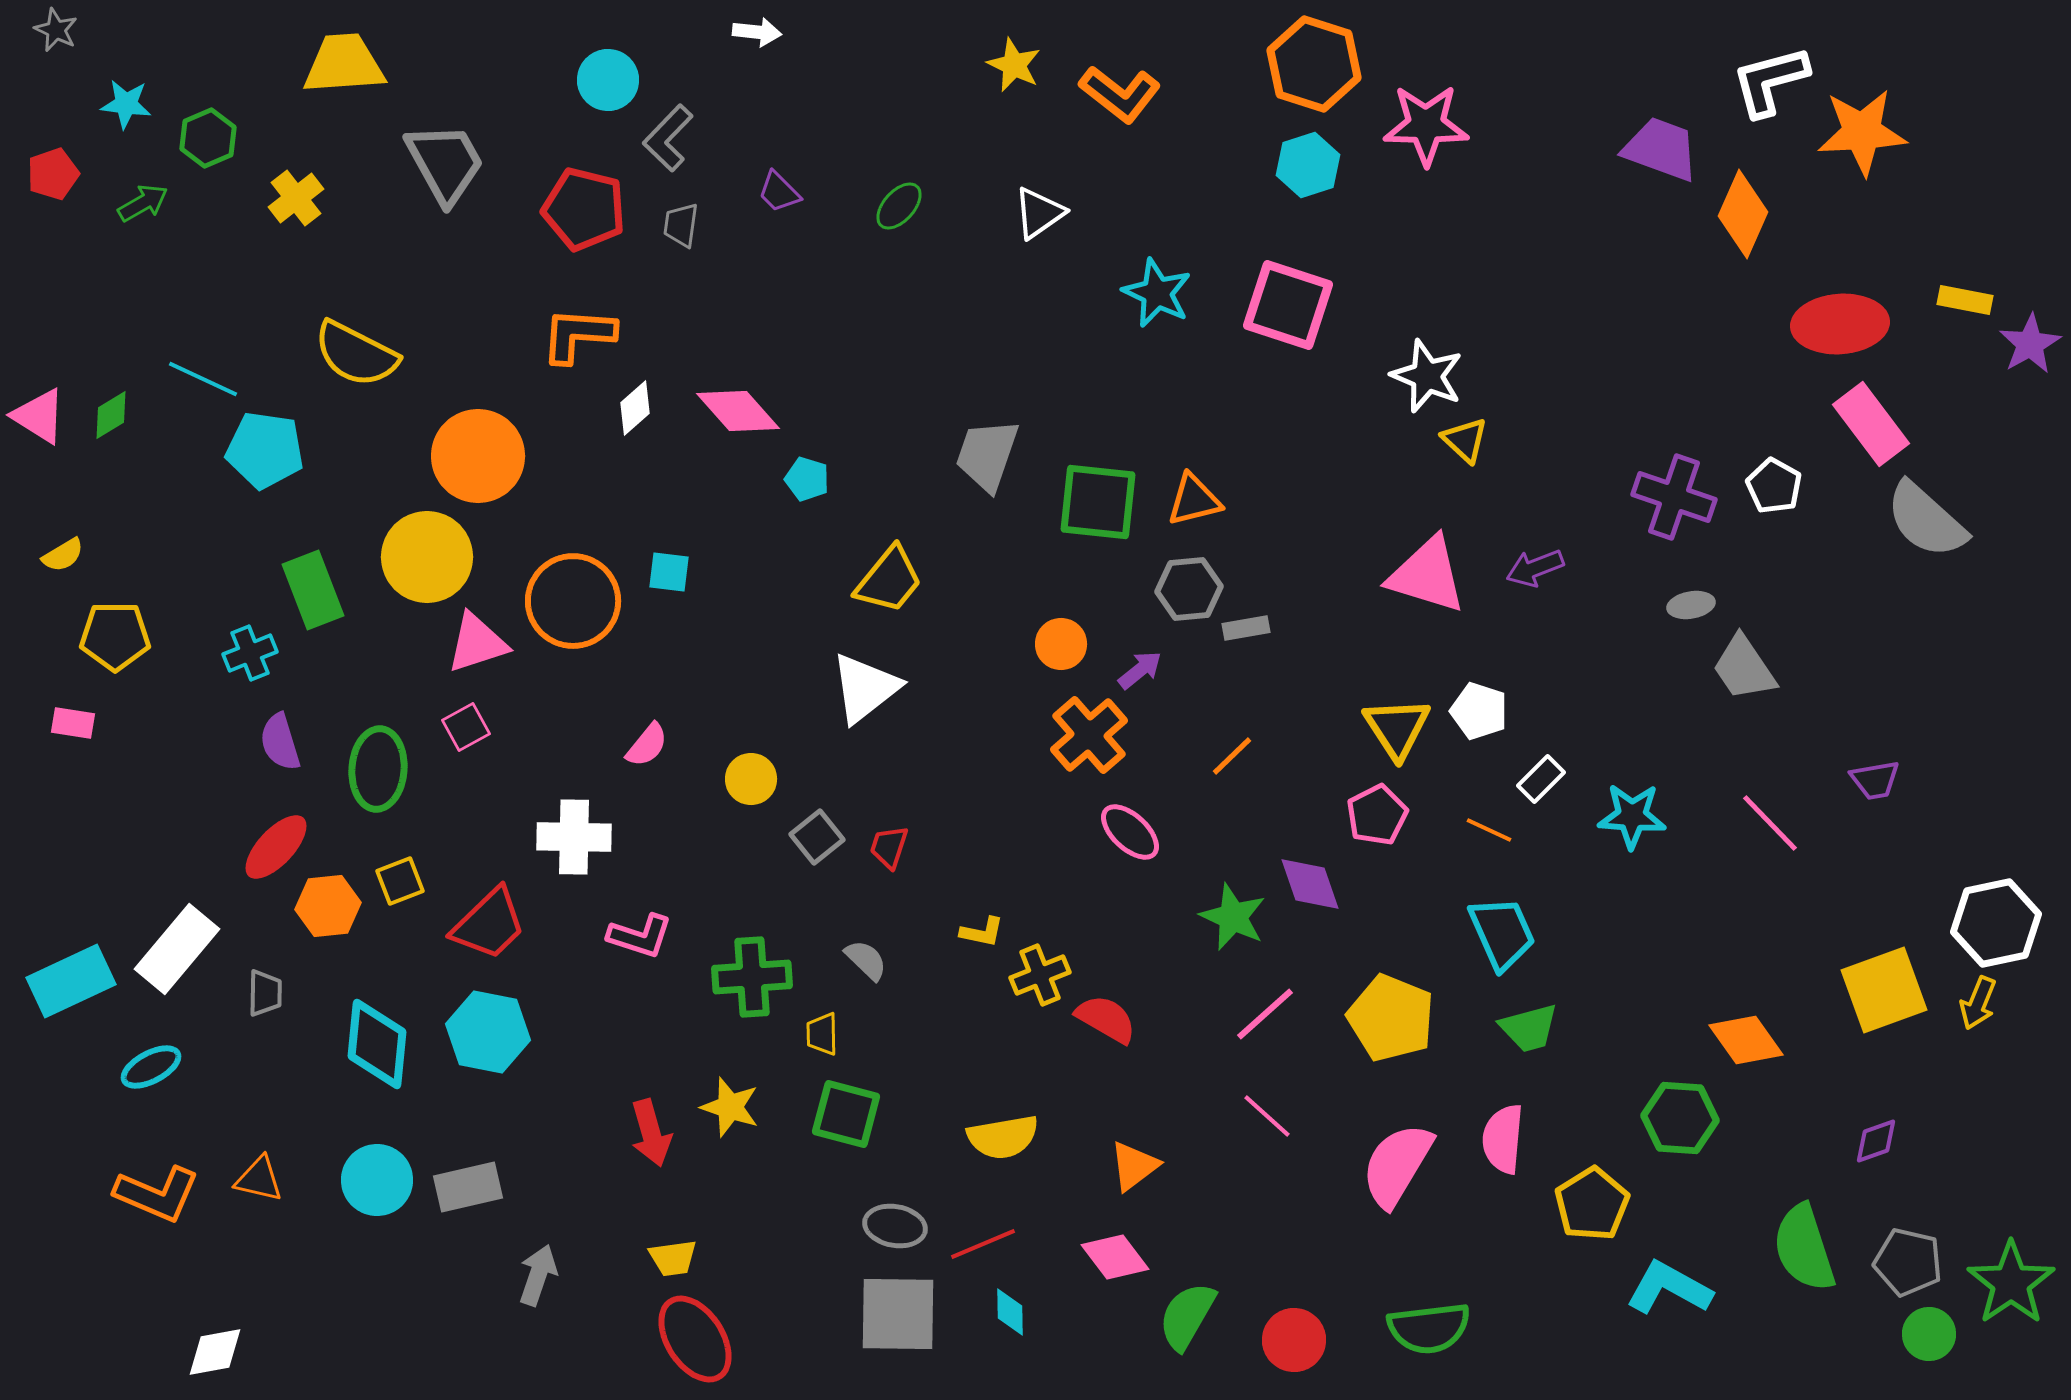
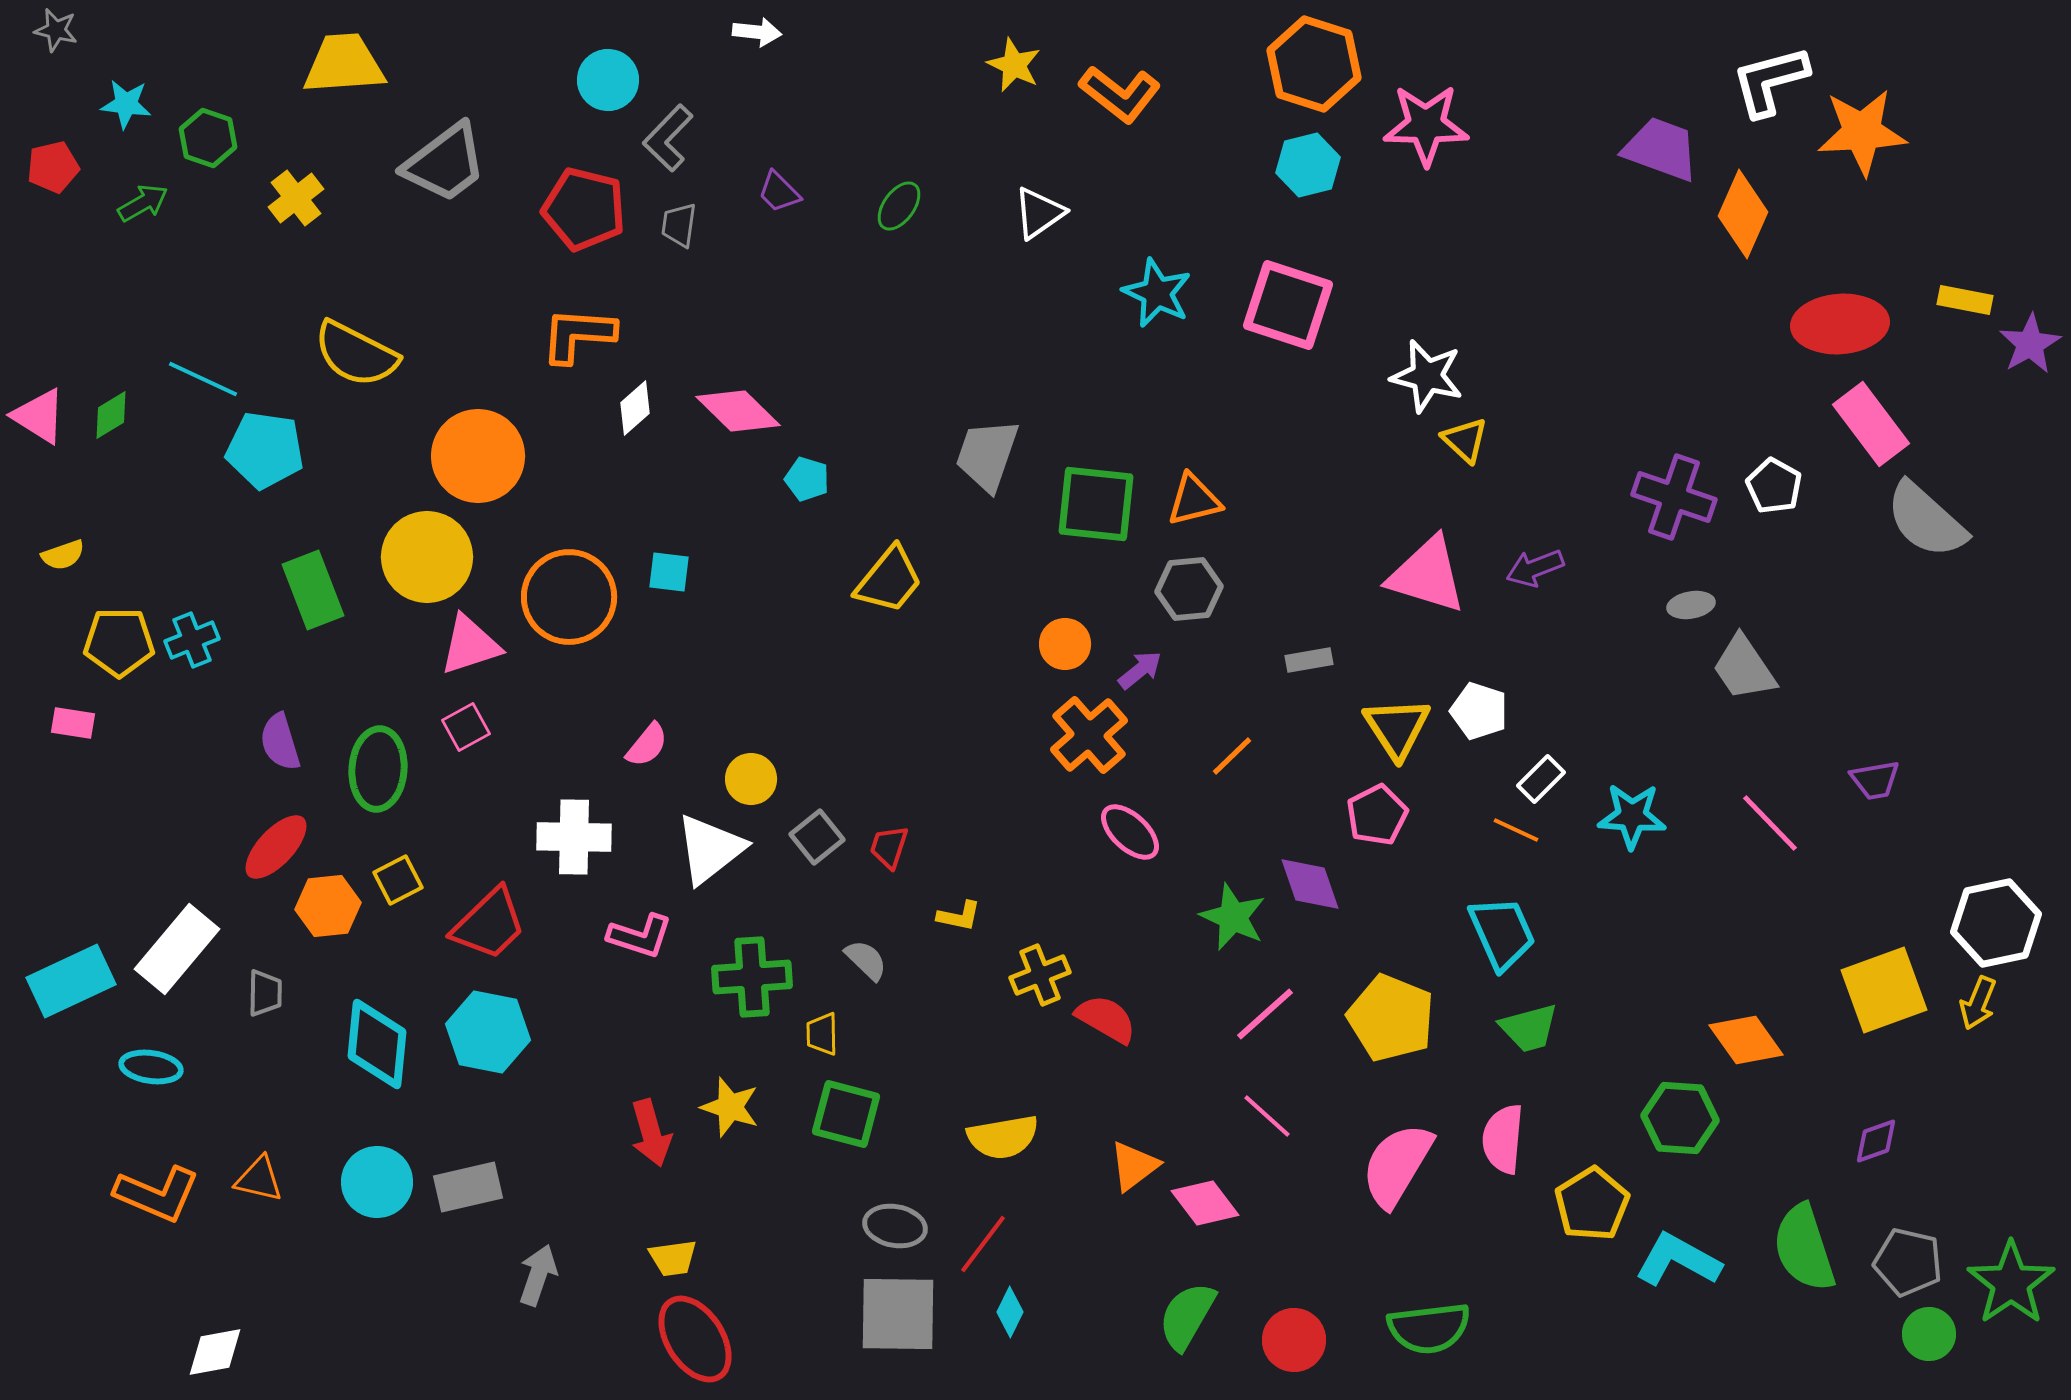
gray star at (56, 30): rotated 12 degrees counterclockwise
green hexagon at (208, 138): rotated 18 degrees counterclockwise
gray trapezoid at (445, 163): rotated 82 degrees clockwise
cyan hexagon at (1308, 165): rotated 4 degrees clockwise
red pentagon at (53, 174): moved 7 px up; rotated 6 degrees clockwise
green ellipse at (899, 206): rotated 6 degrees counterclockwise
gray trapezoid at (681, 225): moved 2 px left
white star at (1427, 376): rotated 8 degrees counterclockwise
pink diamond at (738, 411): rotated 4 degrees counterclockwise
green square at (1098, 502): moved 2 px left, 2 px down
yellow semicircle at (63, 555): rotated 12 degrees clockwise
orange circle at (573, 601): moved 4 px left, 4 px up
gray rectangle at (1246, 628): moved 63 px right, 32 px down
yellow pentagon at (115, 636): moved 4 px right, 6 px down
pink triangle at (477, 643): moved 7 px left, 2 px down
orange circle at (1061, 644): moved 4 px right
cyan cross at (250, 653): moved 58 px left, 13 px up
white triangle at (865, 688): moved 155 px left, 161 px down
orange line at (1489, 830): moved 27 px right
yellow square at (400, 881): moved 2 px left, 1 px up; rotated 6 degrees counterclockwise
yellow L-shape at (982, 932): moved 23 px left, 16 px up
cyan ellipse at (151, 1067): rotated 36 degrees clockwise
cyan circle at (377, 1180): moved 2 px down
red line at (983, 1244): rotated 30 degrees counterclockwise
pink diamond at (1115, 1257): moved 90 px right, 54 px up
cyan L-shape at (1669, 1288): moved 9 px right, 28 px up
cyan diamond at (1010, 1312): rotated 27 degrees clockwise
